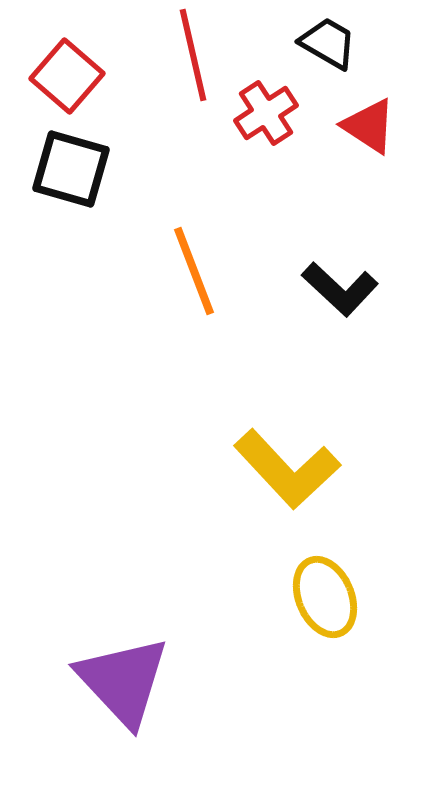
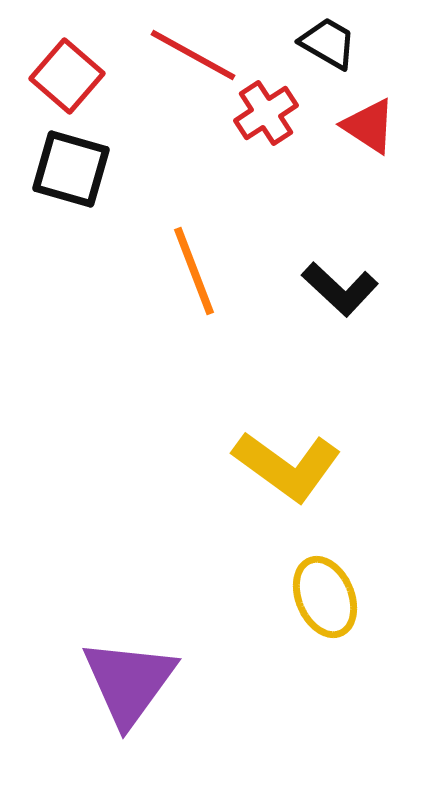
red line: rotated 48 degrees counterclockwise
yellow L-shape: moved 3 px up; rotated 11 degrees counterclockwise
purple triangle: moved 6 px right, 1 px down; rotated 19 degrees clockwise
